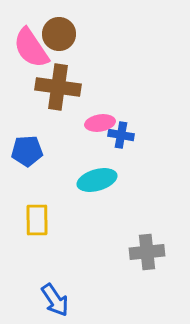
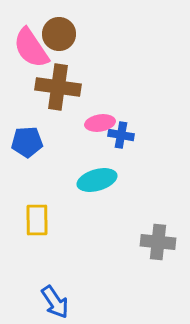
blue pentagon: moved 9 px up
gray cross: moved 11 px right, 10 px up; rotated 12 degrees clockwise
blue arrow: moved 2 px down
